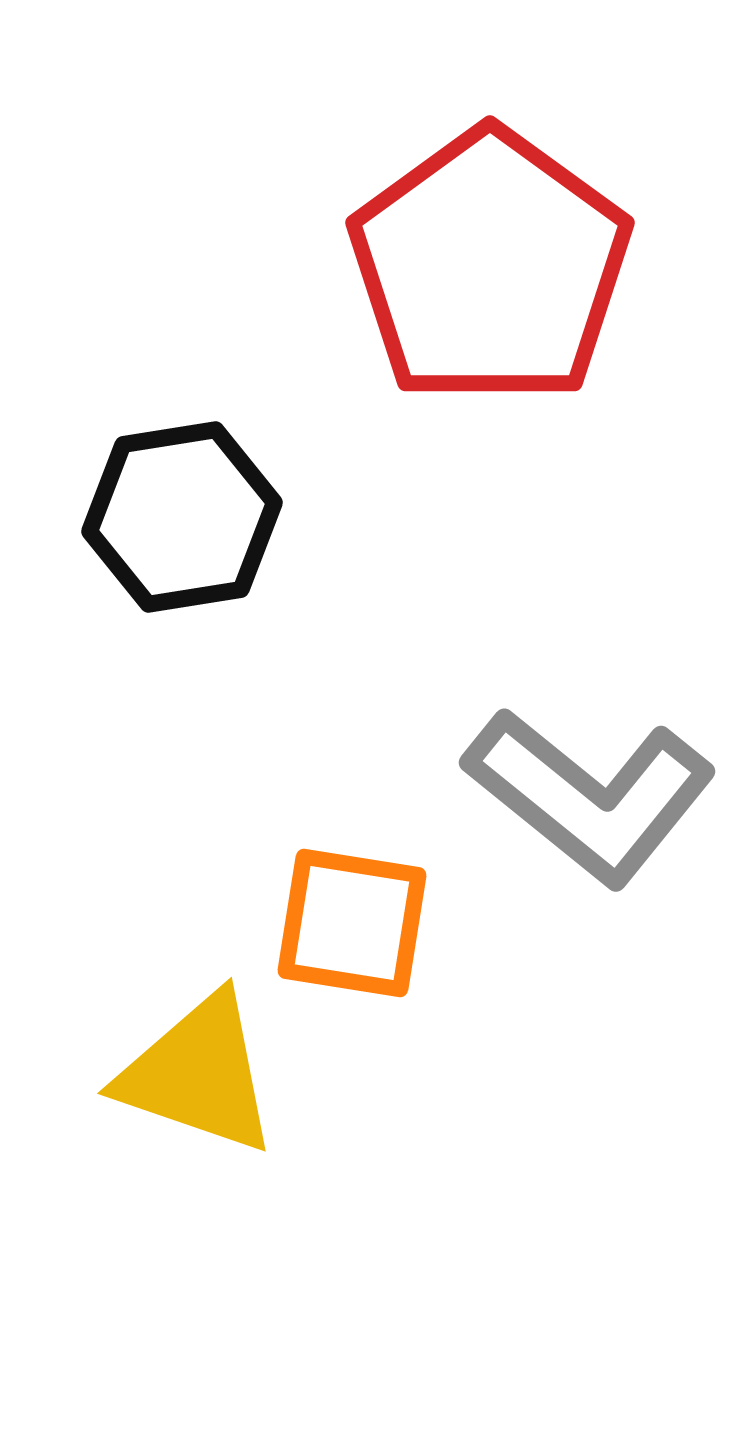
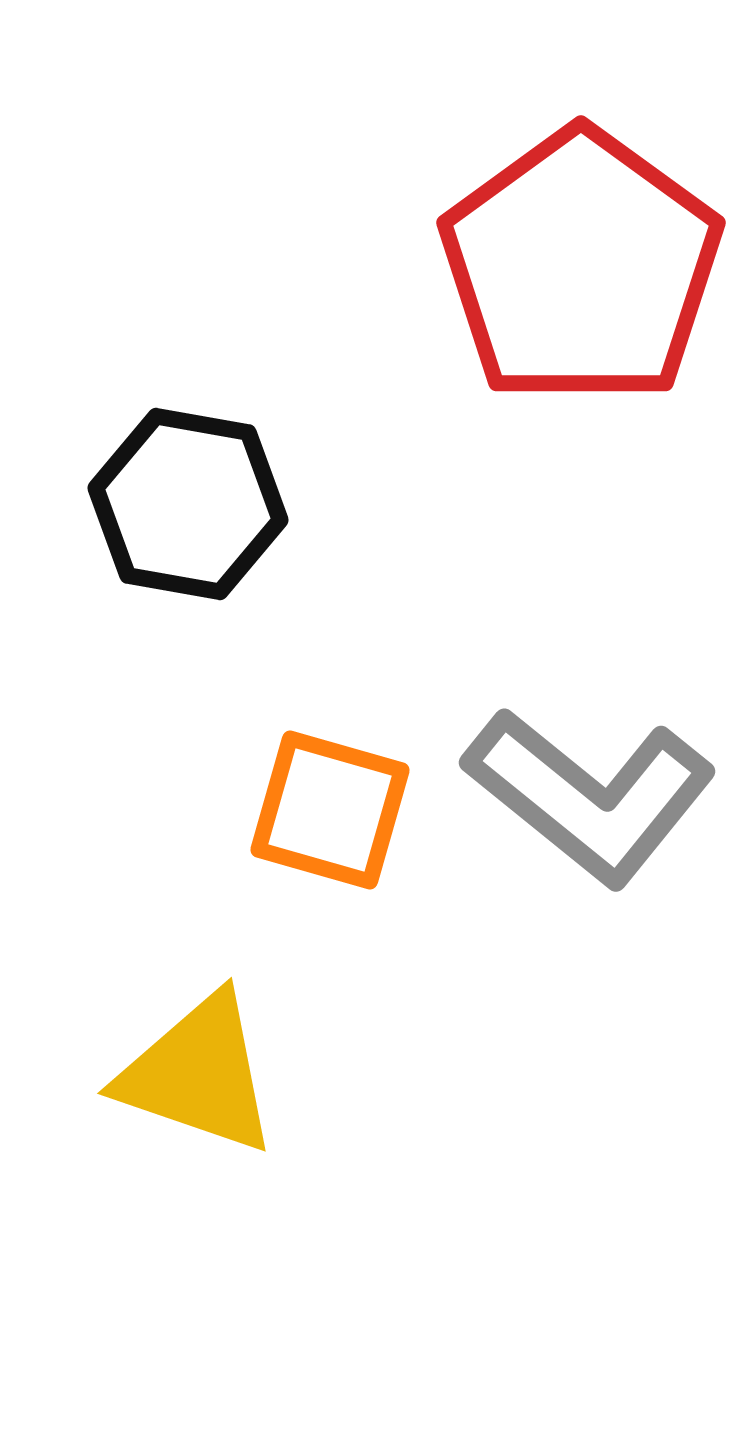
red pentagon: moved 91 px right
black hexagon: moved 6 px right, 13 px up; rotated 19 degrees clockwise
orange square: moved 22 px left, 113 px up; rotated 7 degrees clockwise
